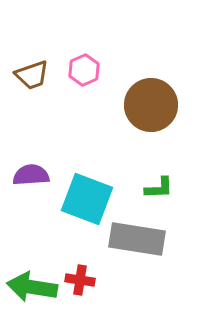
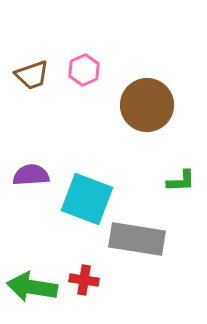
brown circle: moved 4 px left
green L-shape: moved 22 px right, 7 px up
red cross: moved 4 px right
